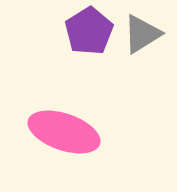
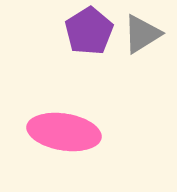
pink ellipse: rotated 10 degrees counterclockwise
